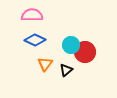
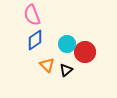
pink semicircle: rotated 110 degrees counterclockwise
blue diamond: rotated 60 degrees counterclockwise
cyan circle: moved 4 px left, 1 px up
orange triangle: moved 2 px right, 1 px down; rotated 21 degrees counterclockwise
